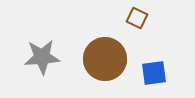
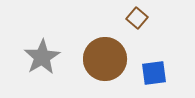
brown square: rotated 15 degrees clockwise
gray star: rotated 27 degrees counterclockwise
